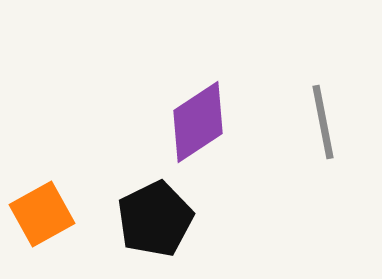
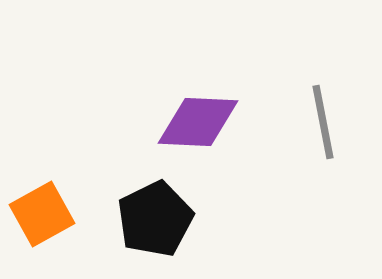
purple diamond: rotated 36 degrees clockwise
